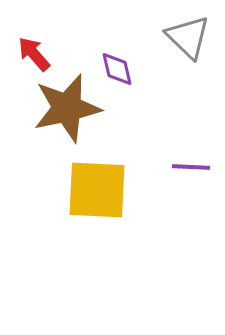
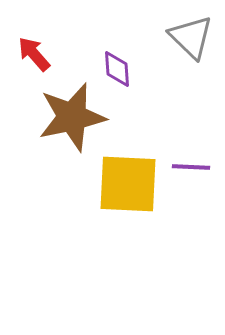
gray triangle: moved 3 px right
purple diamond: rotated 9 degrees clockwise
brown star: moved 5 px right, 9 px down
yellow square: moved 31 px right, 6 px up
